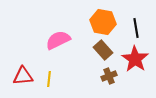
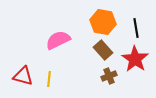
red triangle: rotated 20 degrees clockwise
